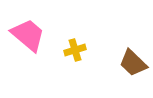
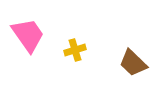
pink trapezoid: rotated 15 degrees clockwise
